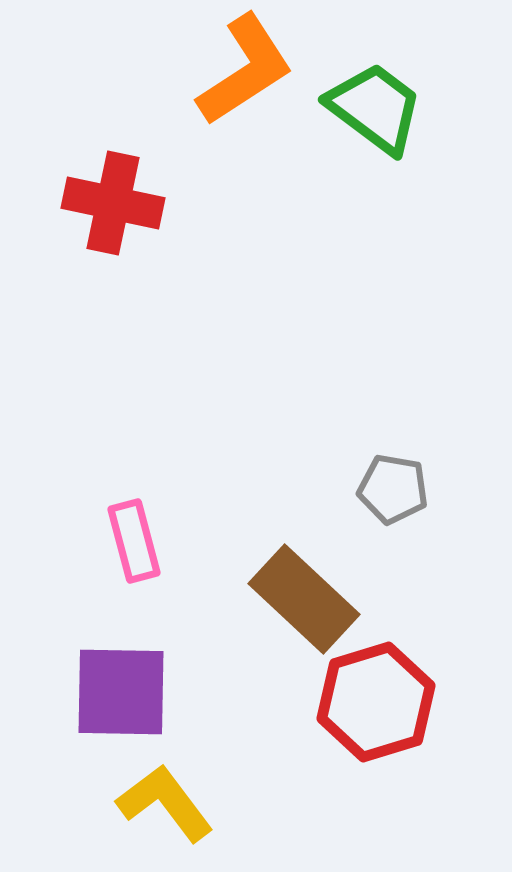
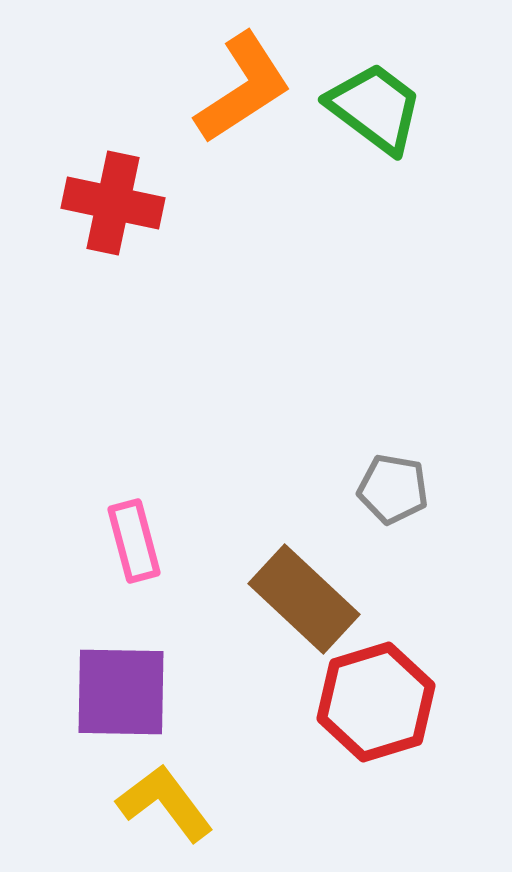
orange L-shape: moved 2 px left, 18 px down
